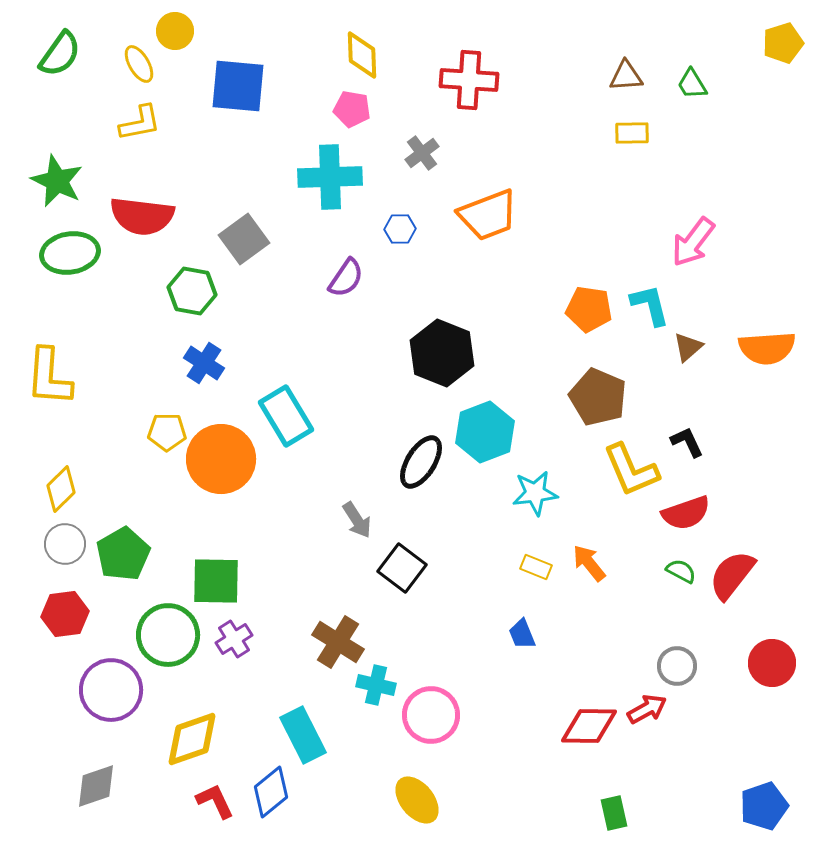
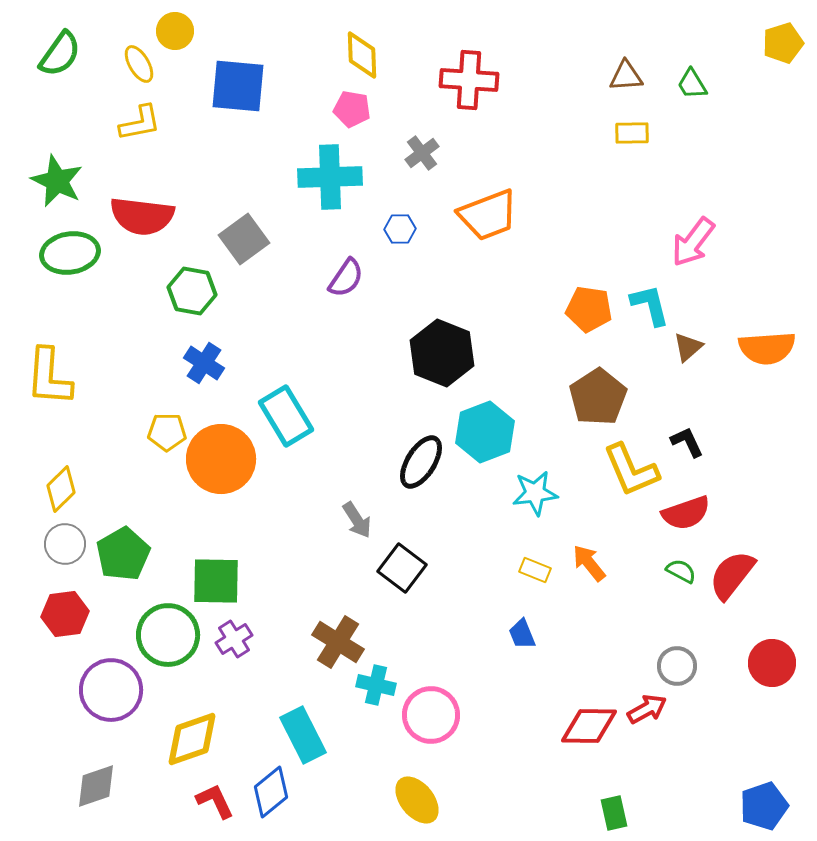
brown pentagon at (598, 397): rotated 16 degrees clockwise
yellow rectangle at (536, 567): moved 1 px left, 3 px down
